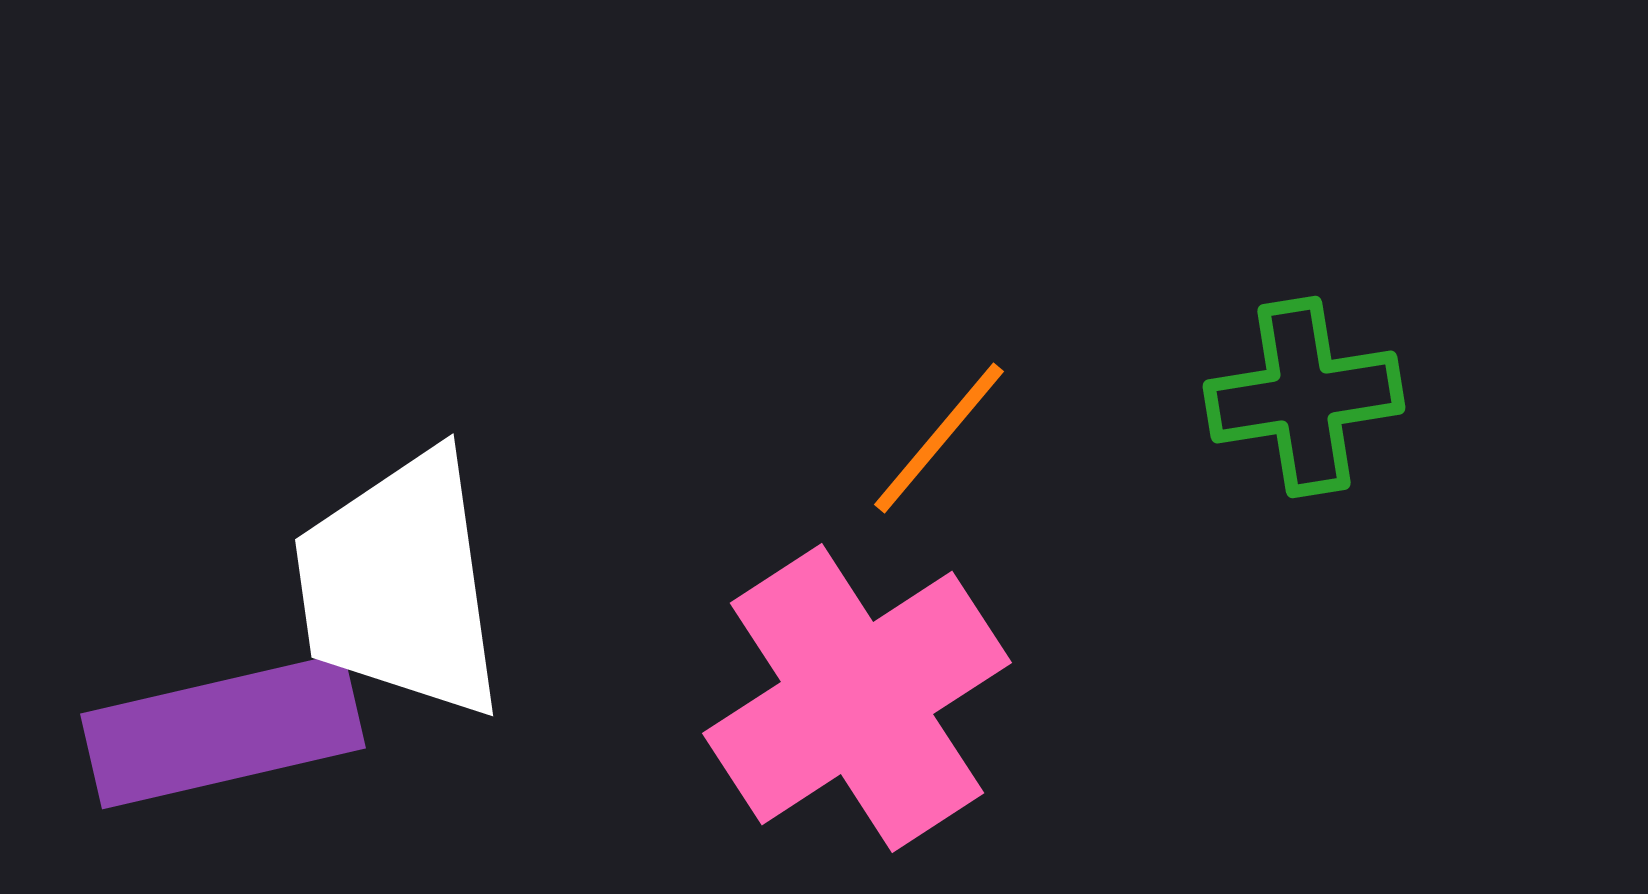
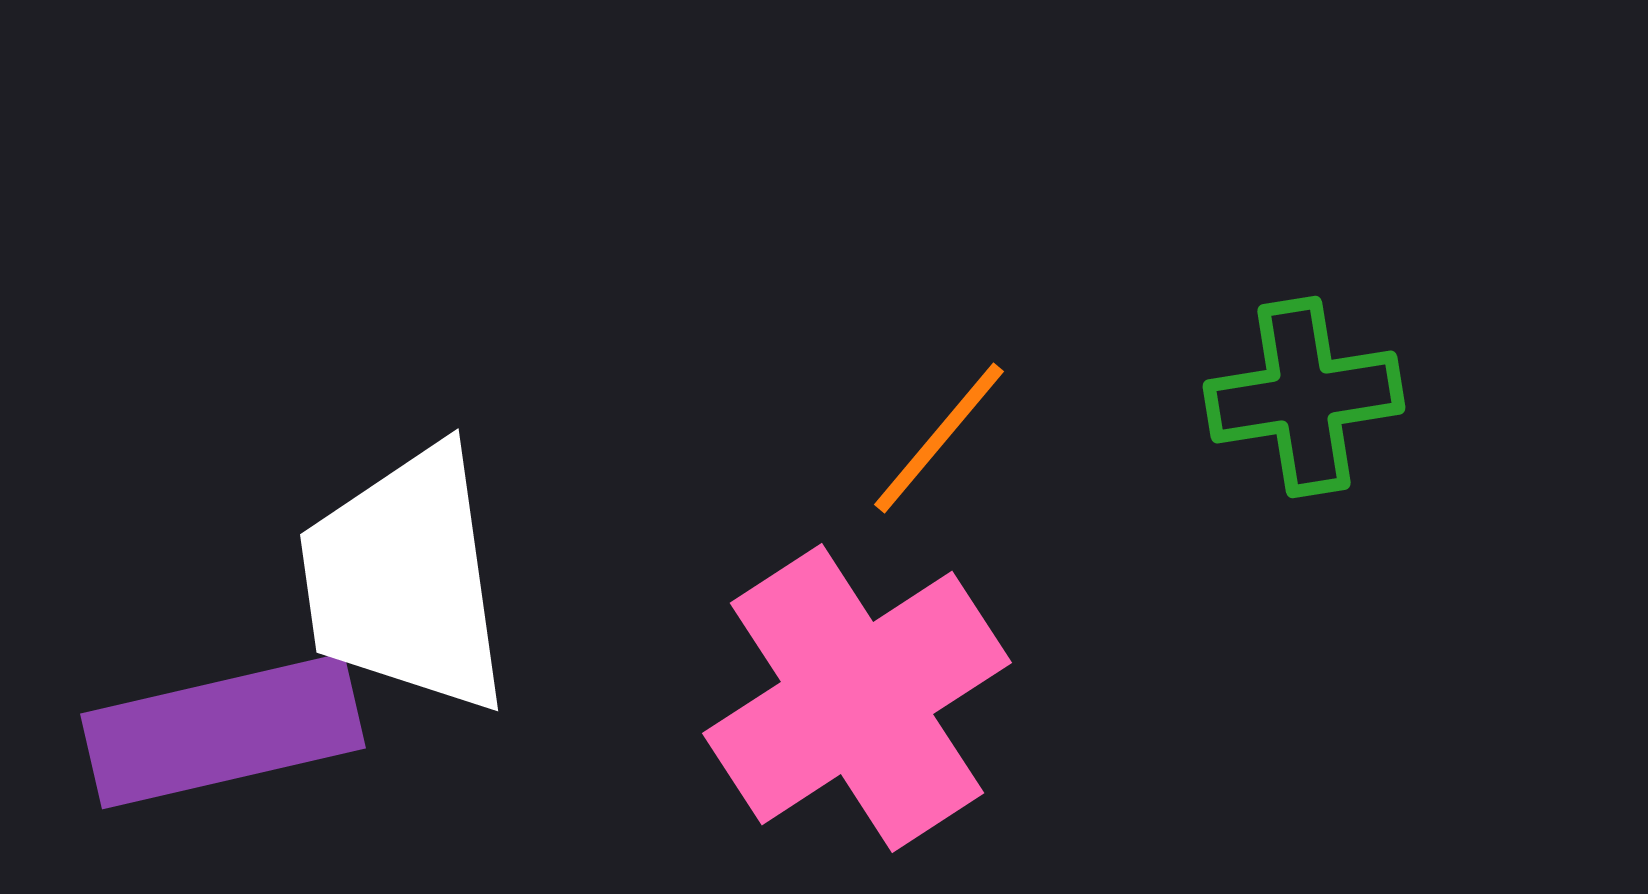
white trapezoid: moved 5 px right, 5 px up
